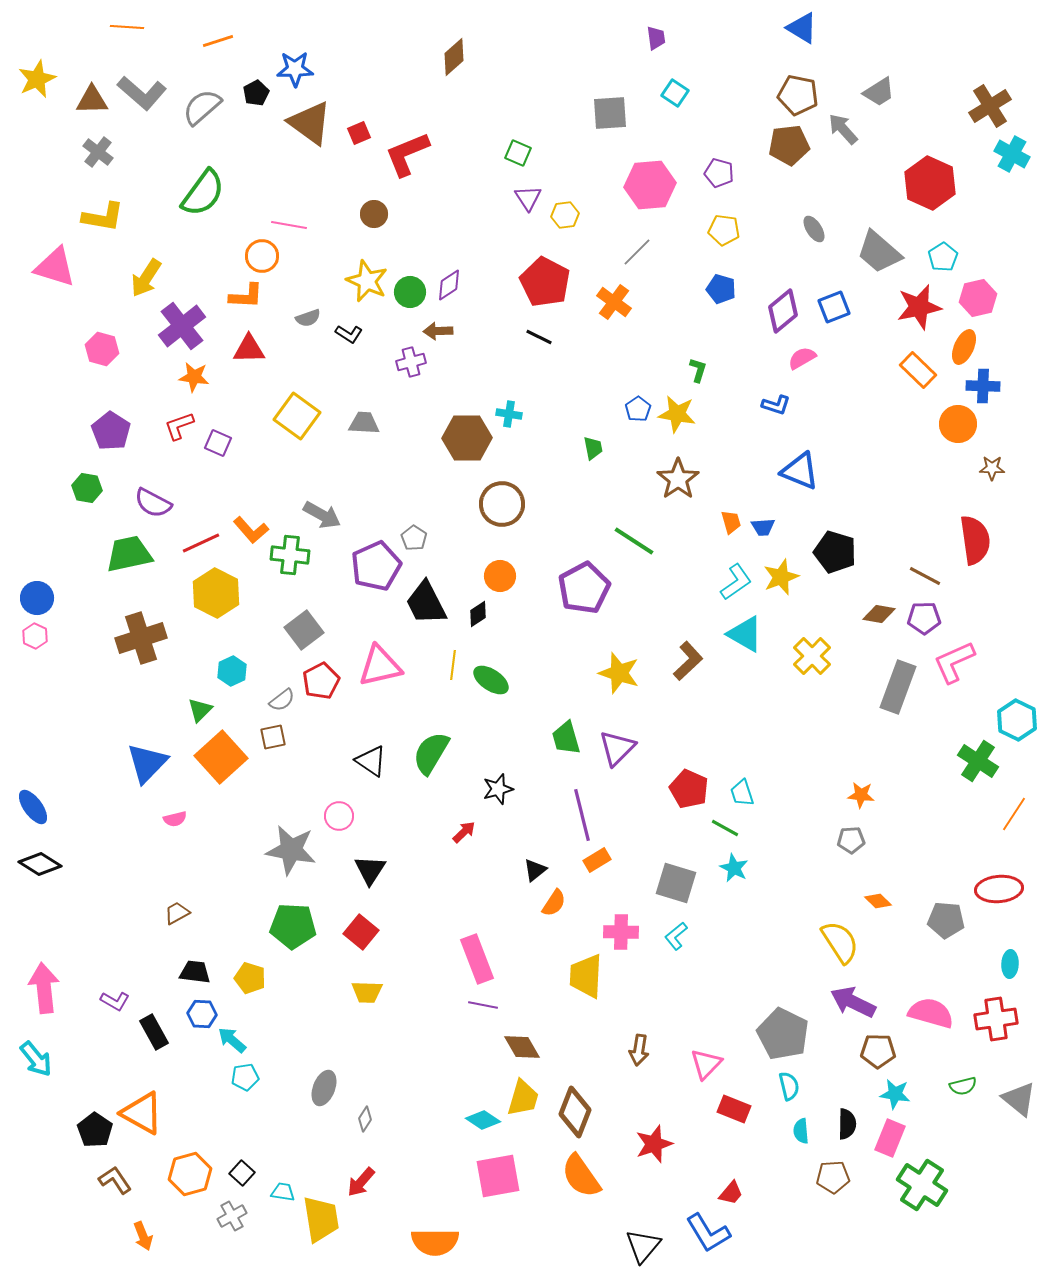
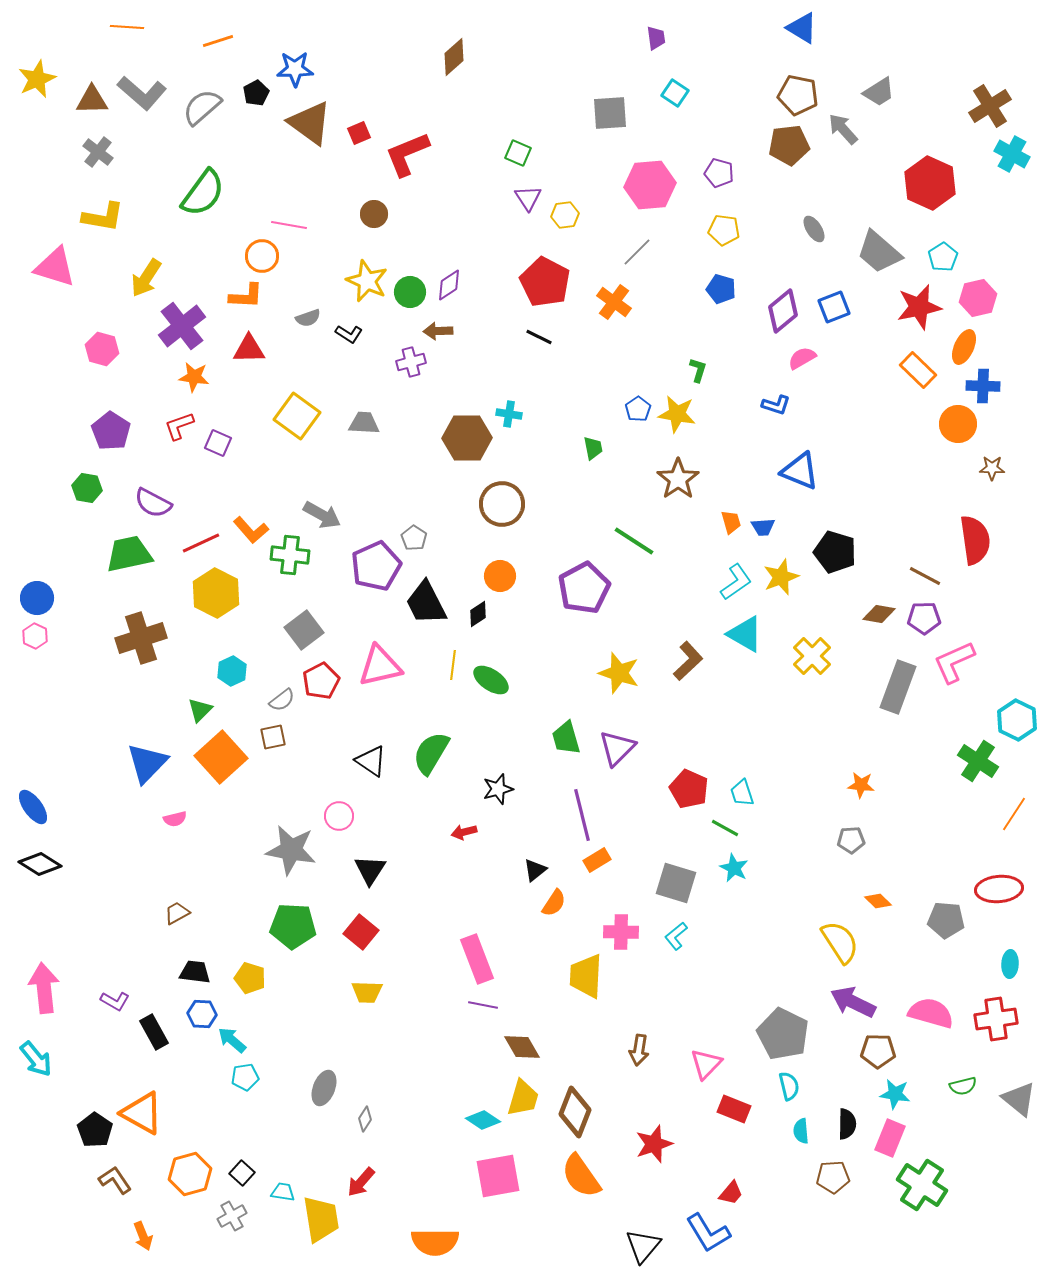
orange star at (861, 795): moved 10 px up
red arrow at (464, 832): rotated 150 degrees counterclockwise
